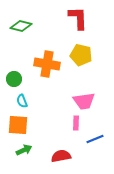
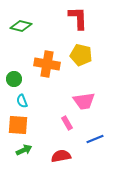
pink rectangle: moved 9 px left; rotated 32 degrees counterclockwise
